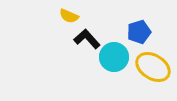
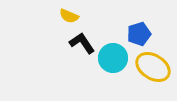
blue pentagon: moved 2 px down
black L-shape: moved 5 px left, 4 px down; rotated 8 degrees clockwise
cyan circle: moved 1 px left, 1 px down
